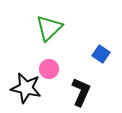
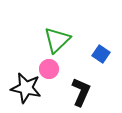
green triangle: moved 8 px right, 12 px down
